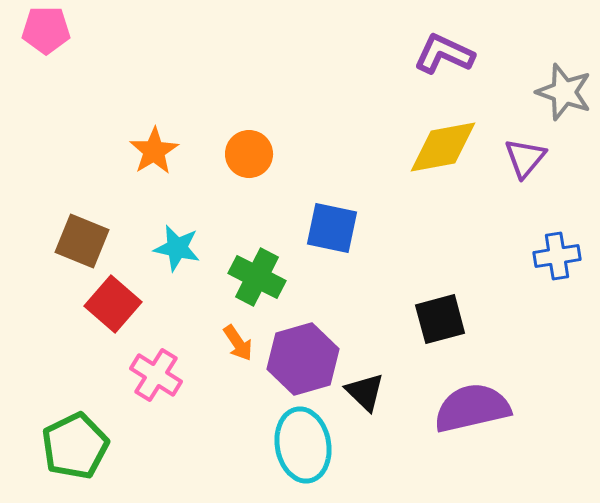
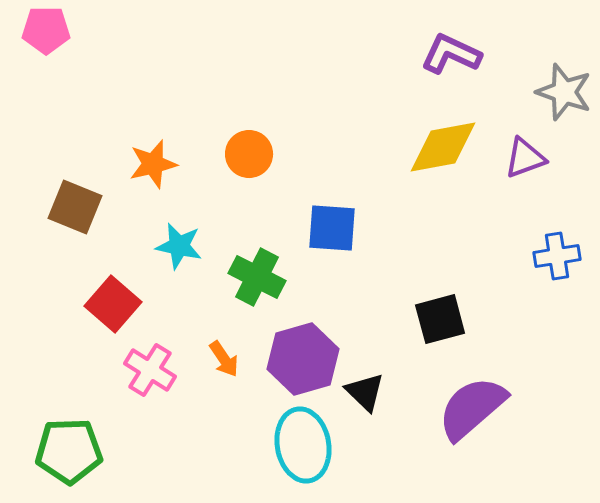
purple L-shape: moved 7 px right
orange star: moved 1 px left, 13 px down; rotated 18 degrees clockwise
purple triangle: rotated 30 degrees clockwise
blue square: rotated 8 degrees counterclockwise
brown square: moved 7 px left, 34 px up
cyan star: moved 2 px right, 2 px up
orange arrow: moved 14 px left, 16 px down
pink cross: moved 6 px left, 5 px up
purple semicircle: rotated 28 degrees counterclockwise
green pentagon: moved 6 px left, 5 px down; rotated 24 degrees clockwise
